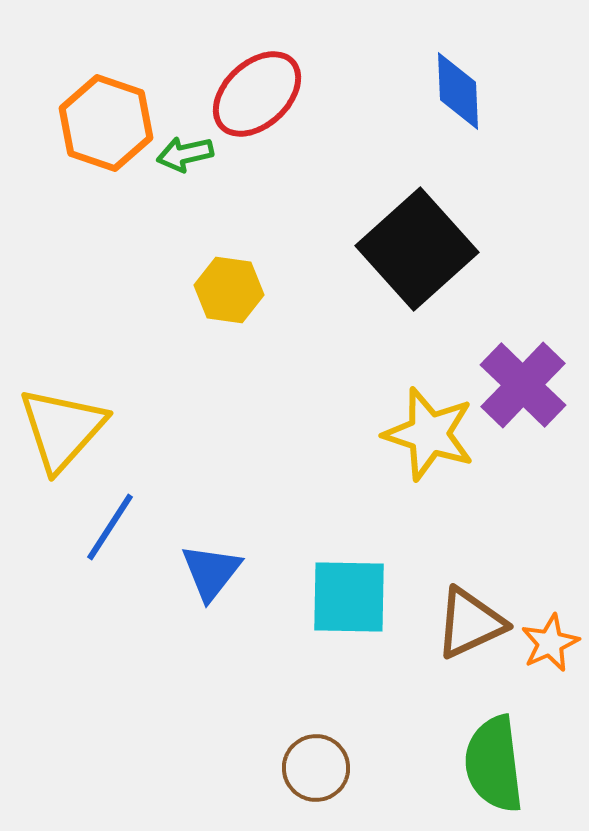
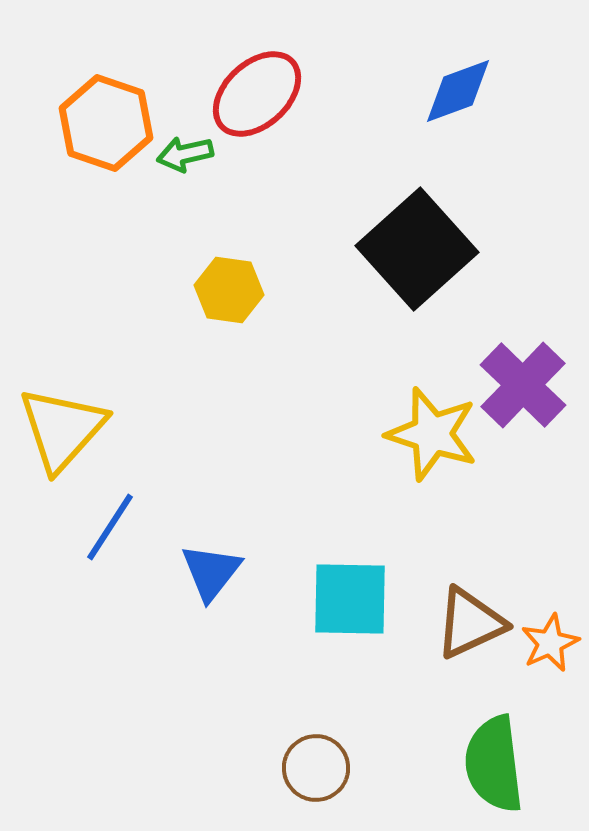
blue diamond: rotated 72 degrees clockwise
yellow star: moved 3 px right
cyan square: moved 1 px right, 2 px down
